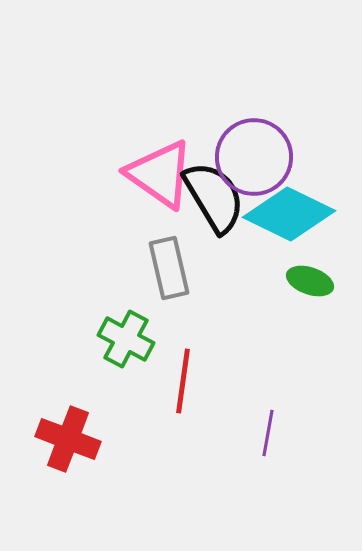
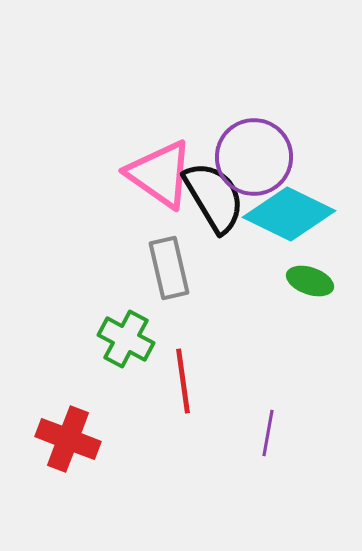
red line: rotated 16 degrees counterclockwise
